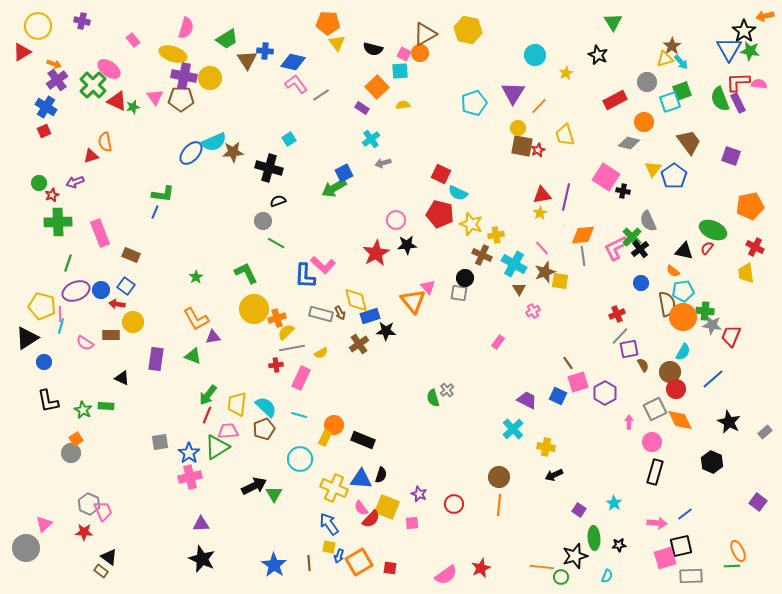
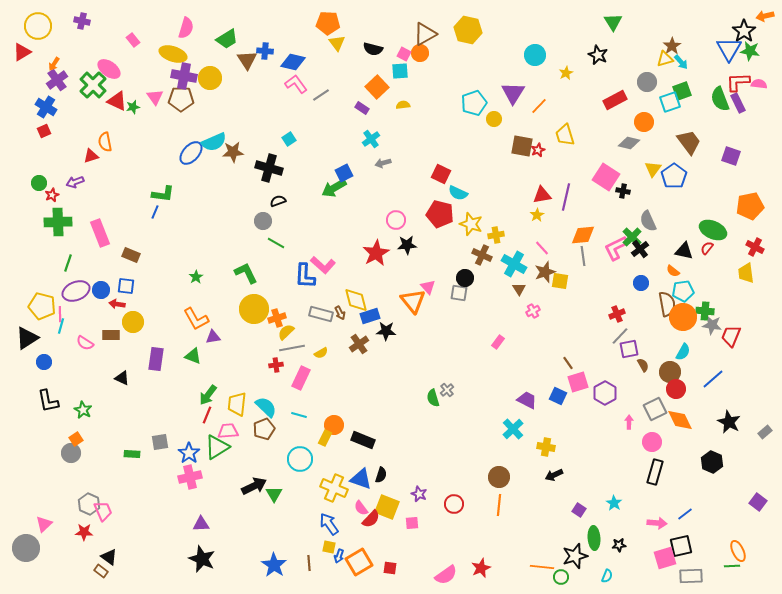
orange arrow at (54, 64): rotated 104 degrees clockwise
yellow circle at (518, 128): moved 24 px left, 9 px up
yellow star at (540, 213): moved 3 px left, 2 px down
blue square at (126, 286): rotated 30 degrees counterclockwise
green rectangle at (106, 406): moved 26 px right, 48 px down
blue triangle at (361, 479): rotated 15 degrees clockwise
